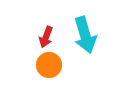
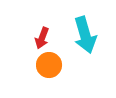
red arrow: moved 4 px left, 1 px down
